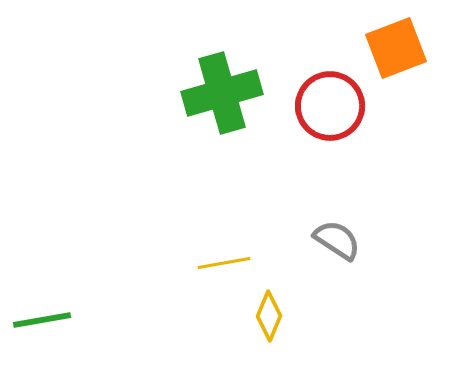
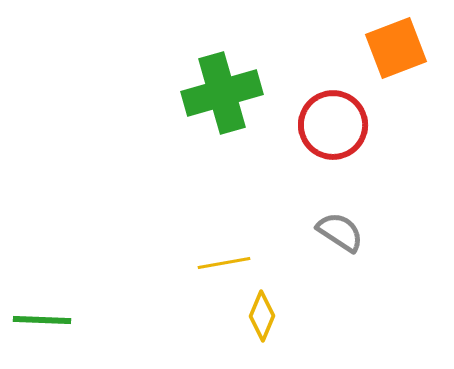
red circle: moved 3 px right, 19 px down
gray semicircle: moved 3 px right, 8 px up
yellow diamond: moved 7 px left
green line: rotated 12 degrees clockwise
